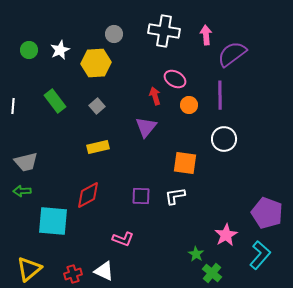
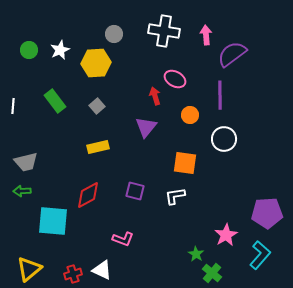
orange circle: moved 1 px right, 10 px down
purple square: moved 6 px left, 5 px up; rotated 12 degrees clockwise
purple pentagon: rotated 24 degrees counterclockwise
white triangle: moved 2 px left, 1 px up
